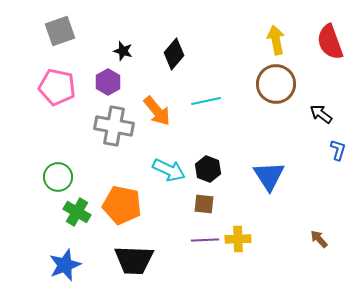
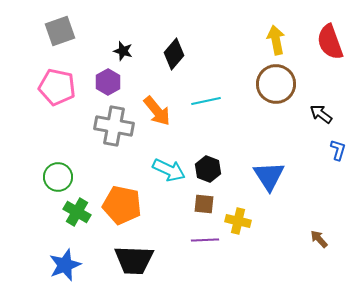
yellow cross: moved 18 px up; rotated 15 degrees clockwise
